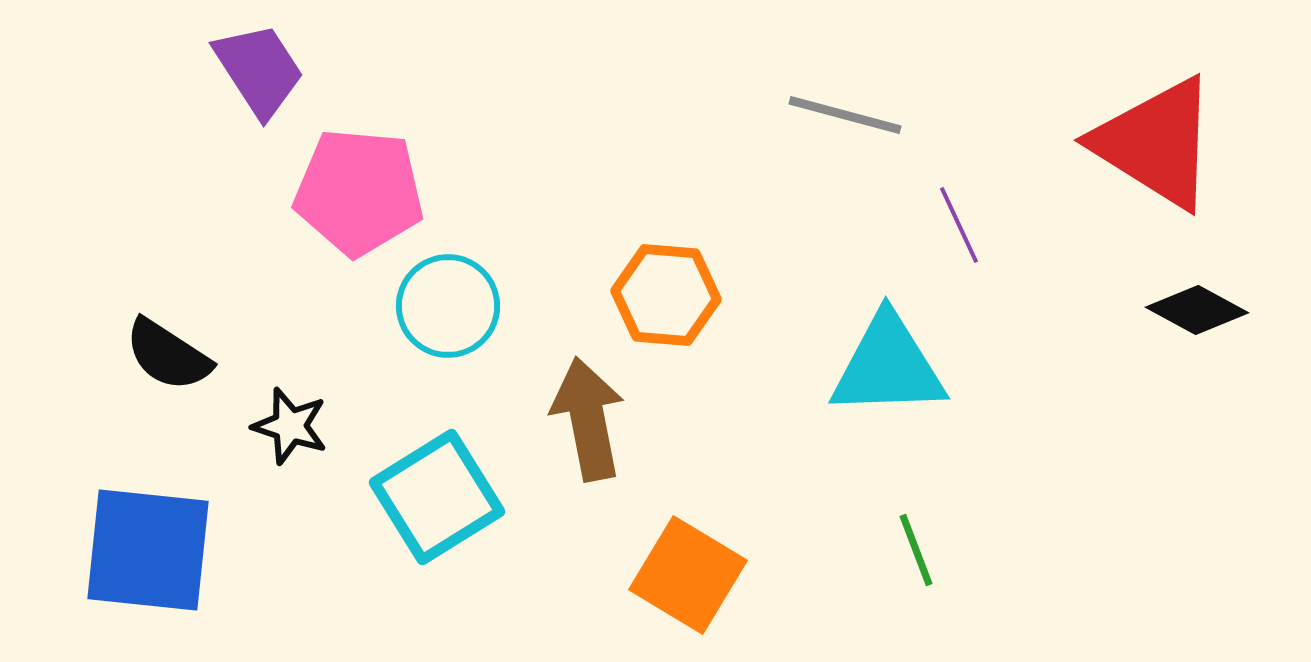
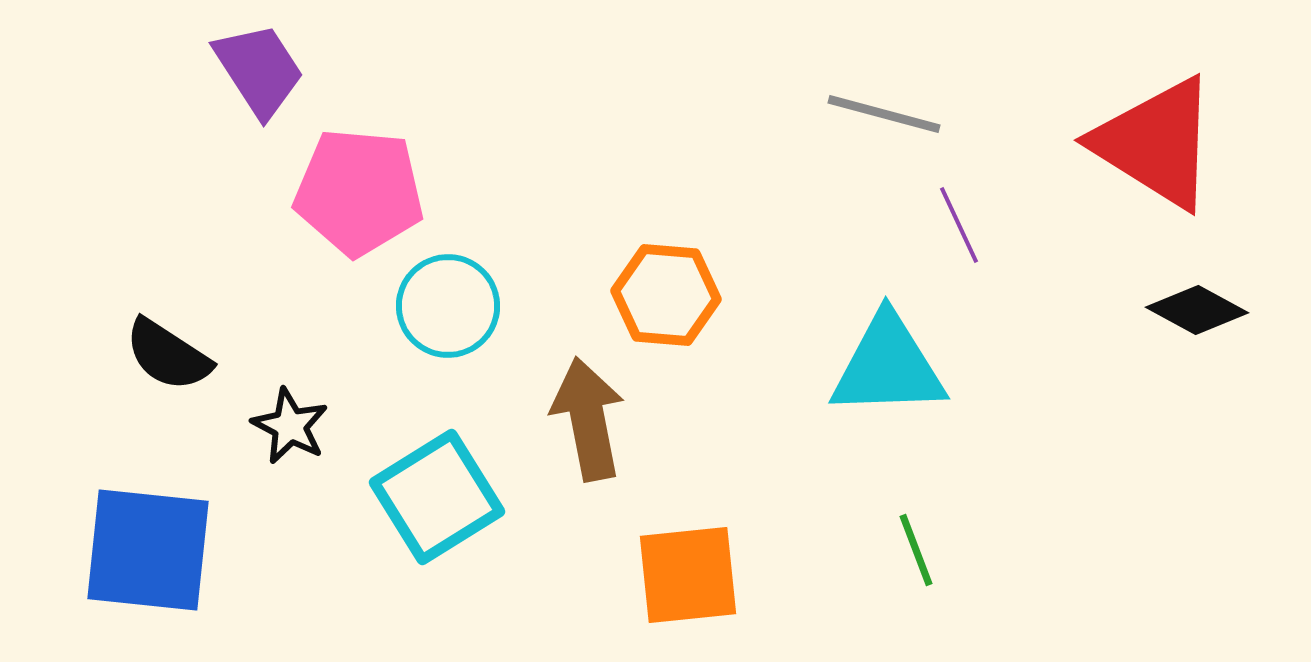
gray line: moved 39 px right, 1 px up
black star: rotated 10 degrees clockwise
orange square: rotated 37 degrees counterclockwise
